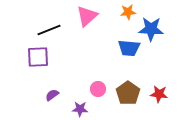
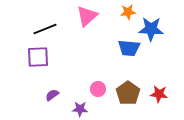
black line: moved 4 px left, 1 px up
